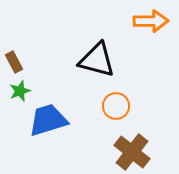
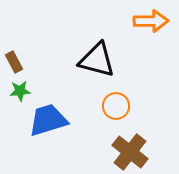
green star: rotated 15 degrees clockwise
brown cross: moved 2 px left
